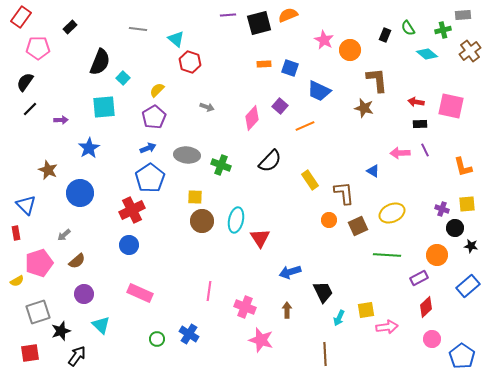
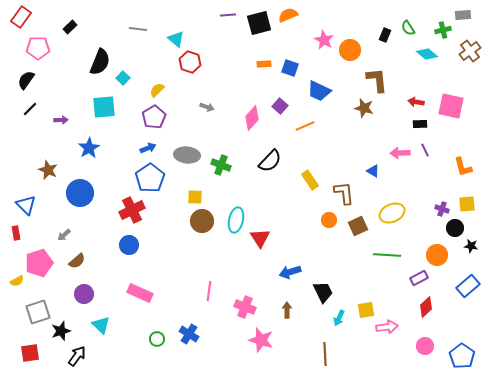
black semicircle at (25, 82): moved 1 px right, 2 px up
pink circle at (432, 339): moved 7 px left, 7 px down
